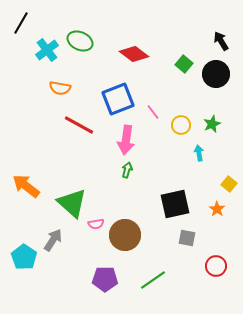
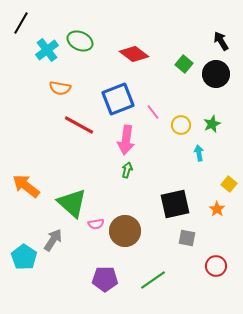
brown circle: moved 4 px up
